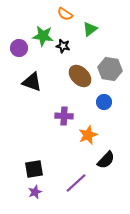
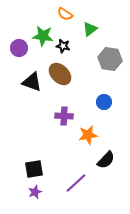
gray hexagon: moved 10 px up
brown ellipse: moved 20 px left, 2 px up
orange star: rotated 12 degrees clockwise
